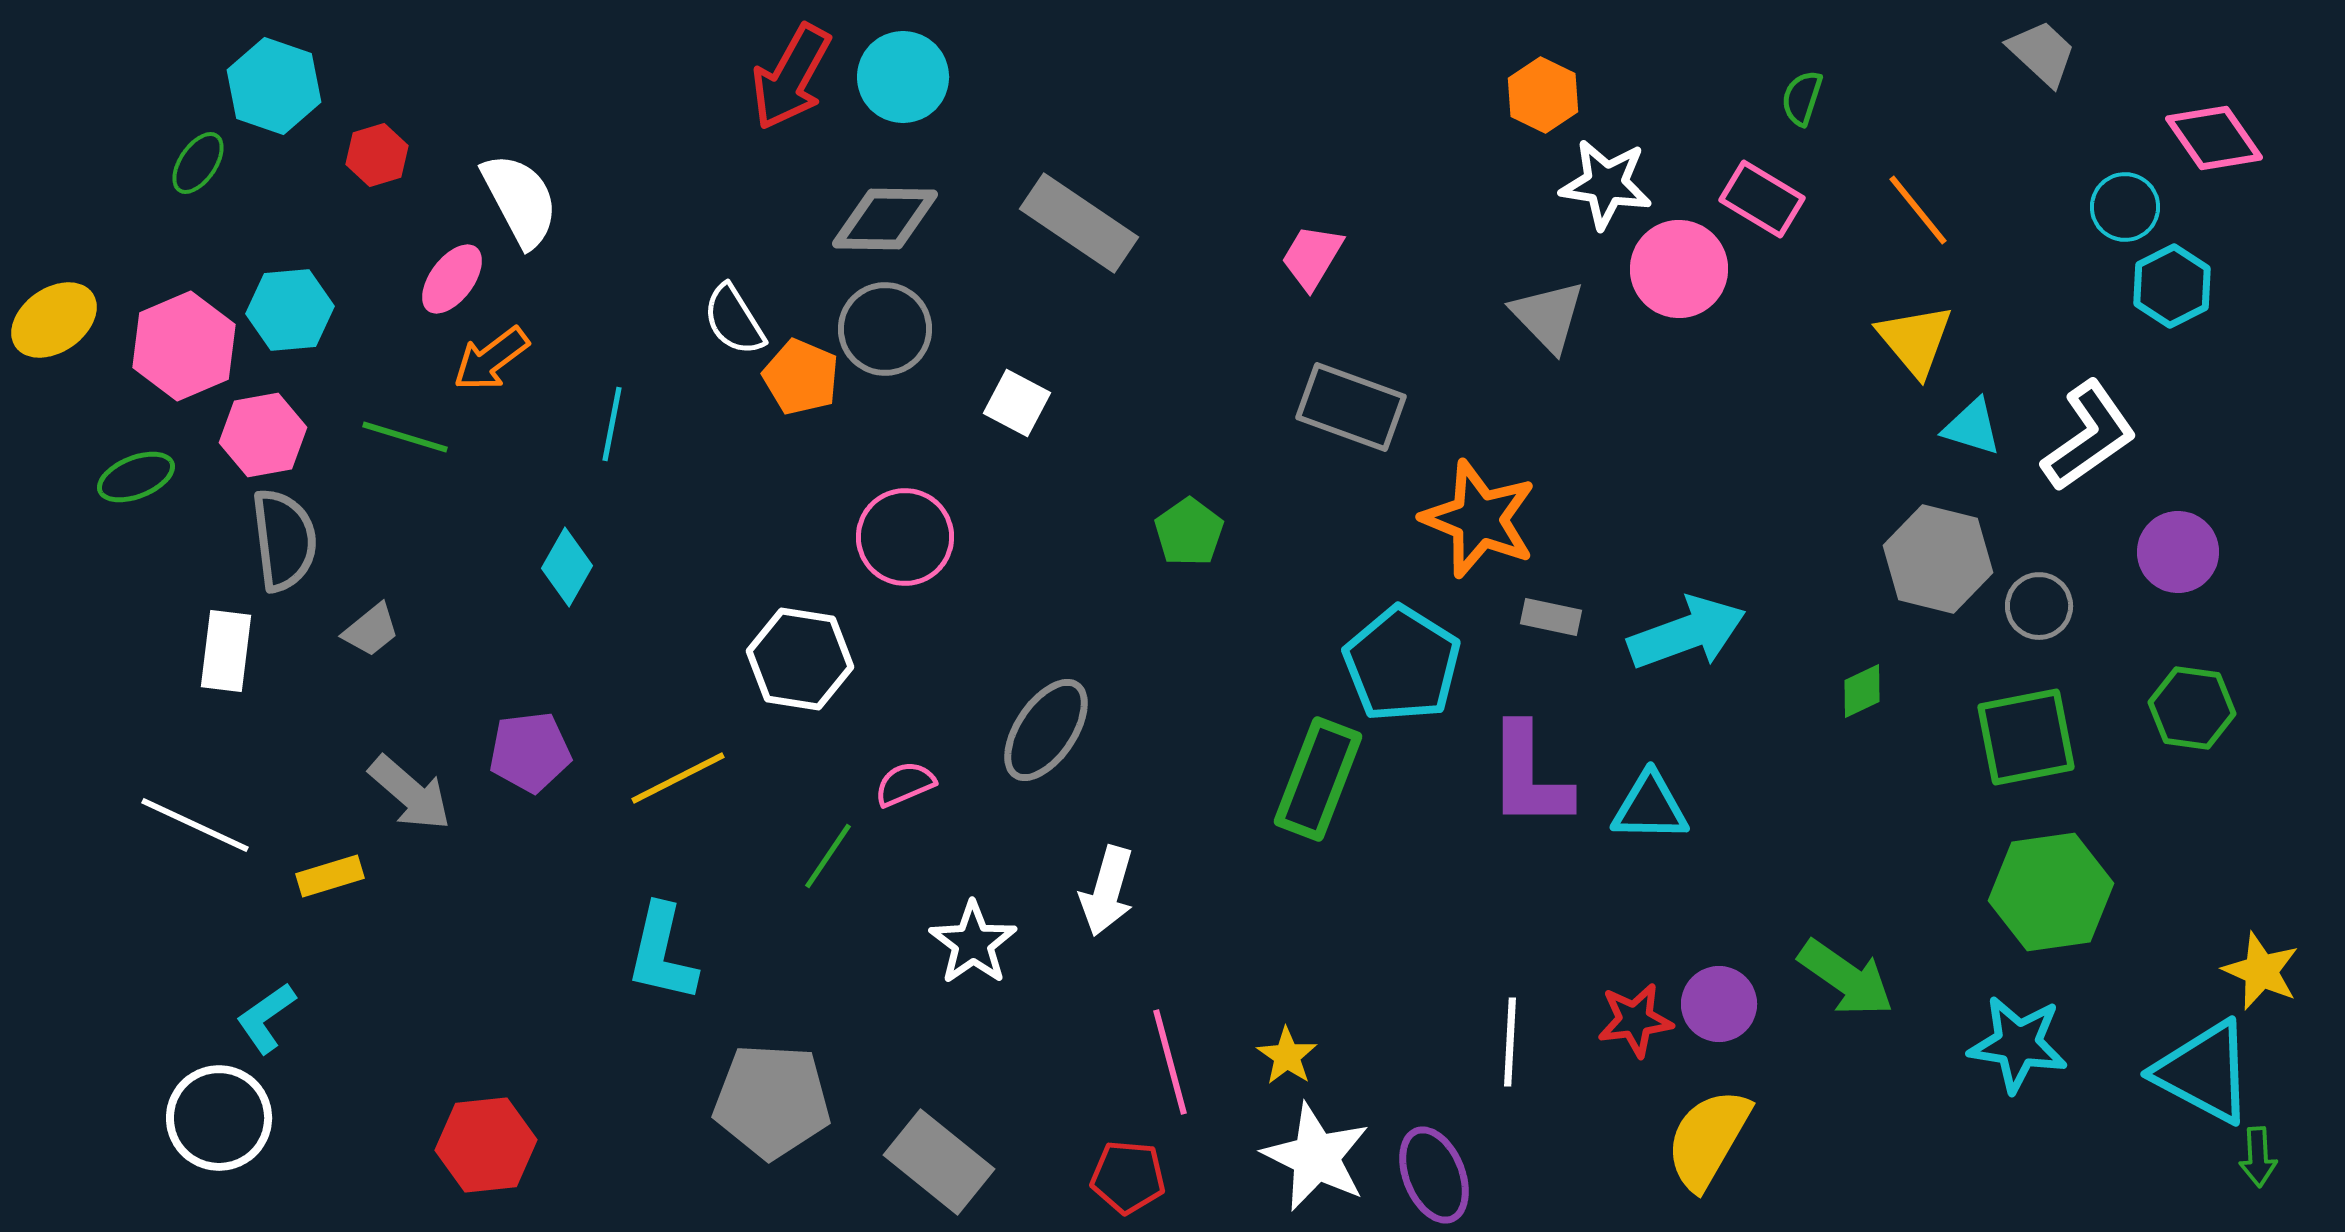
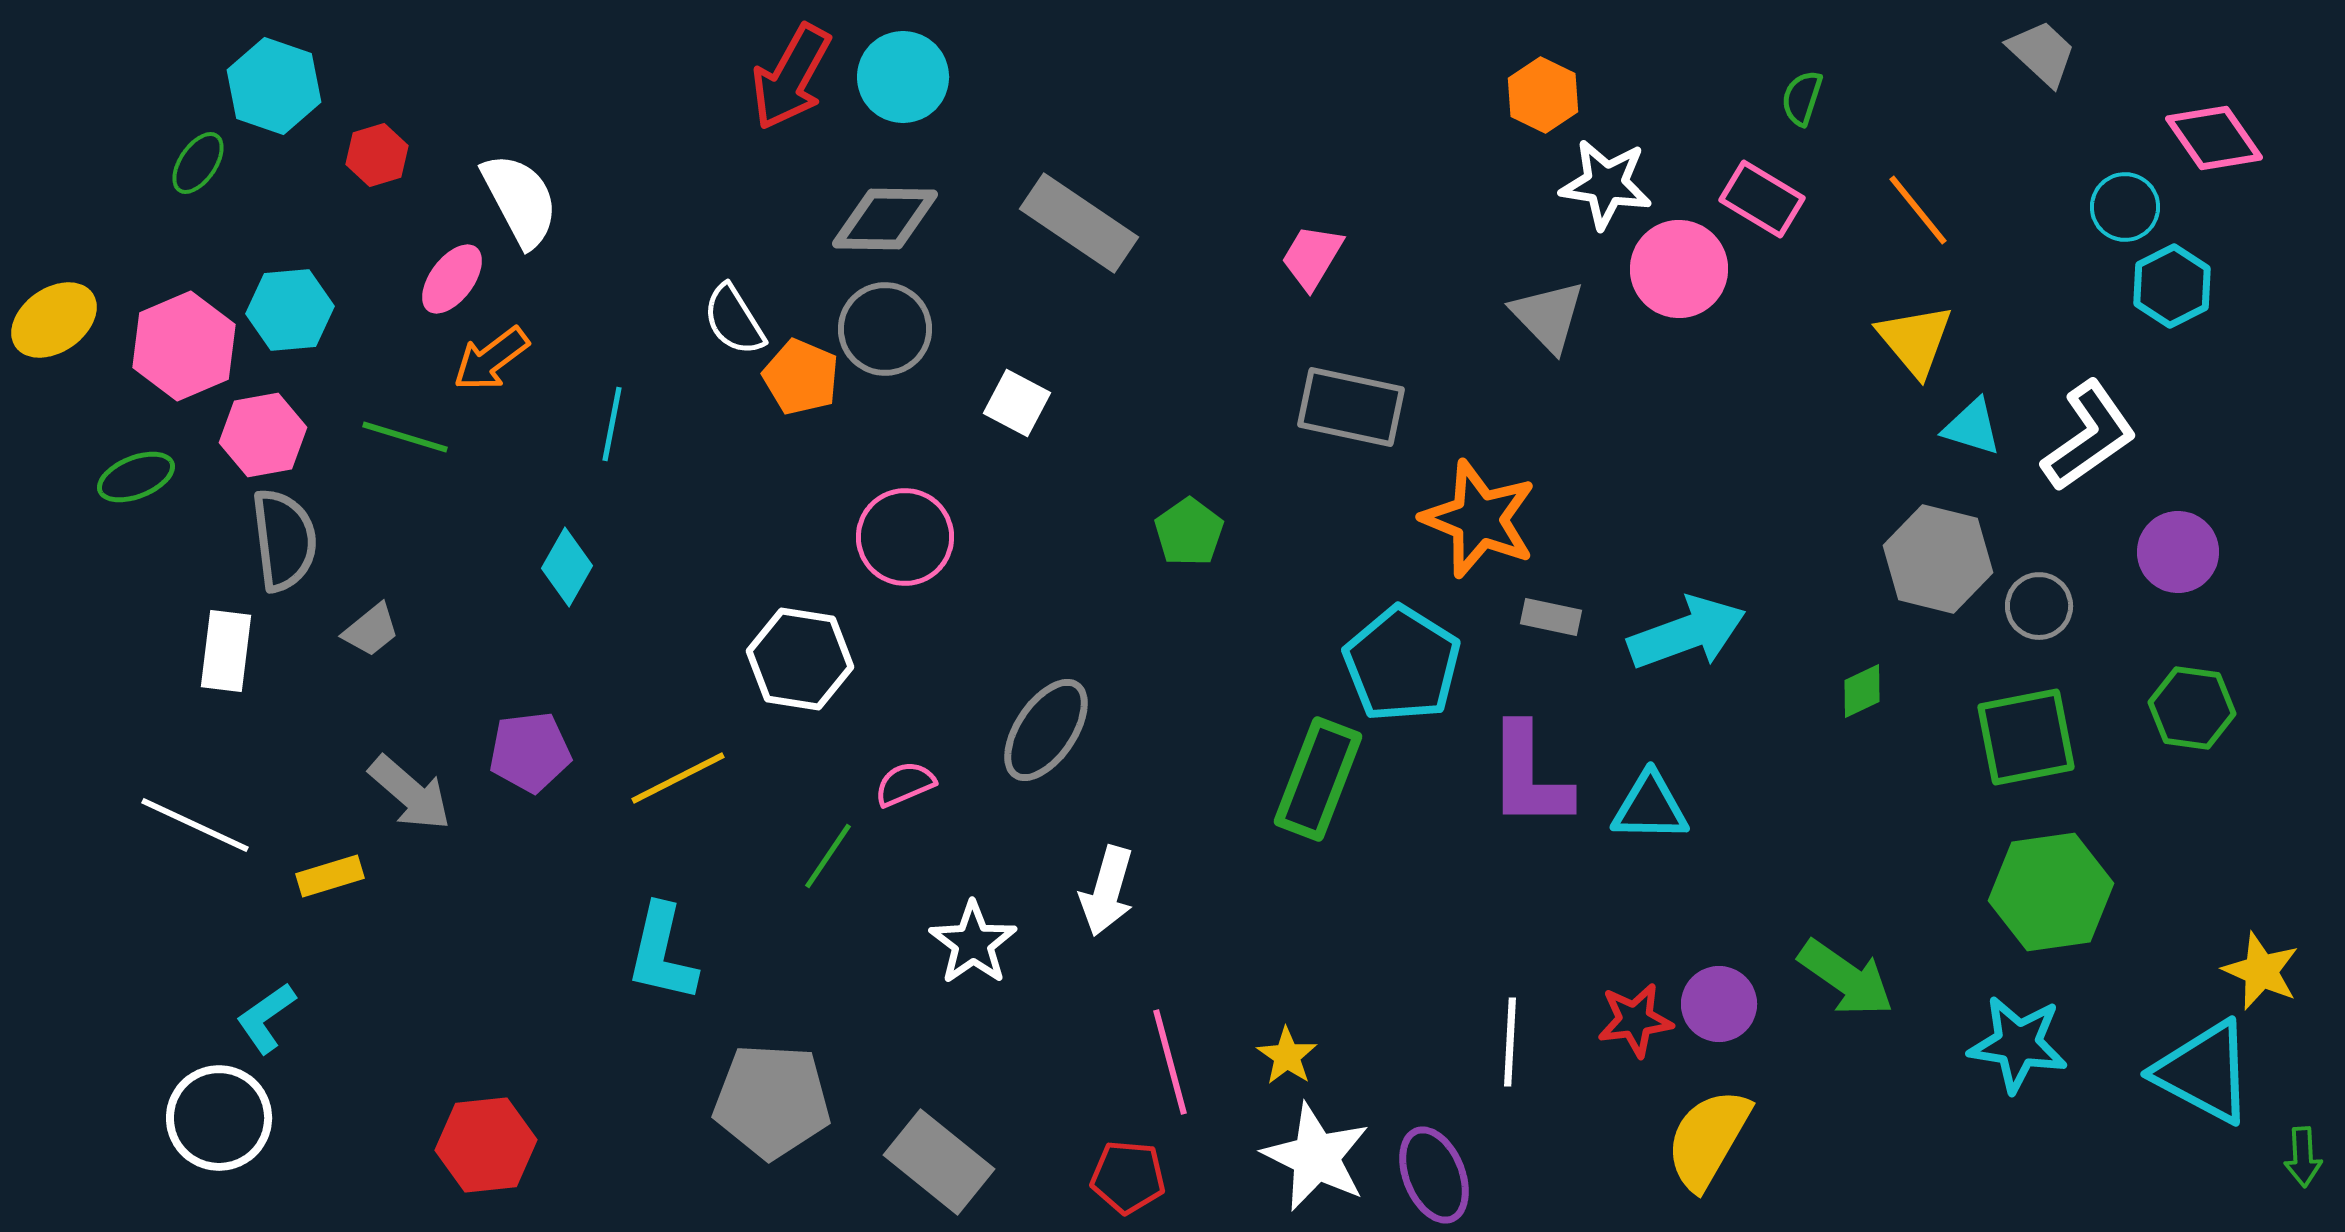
gray rectangle at (1351, 407): rotated 8 degrees counterclockwise
green arrow at (2258, 1157): moved 45 px right
